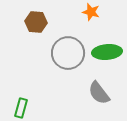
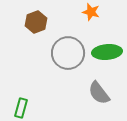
brown hexagon: rotated 25 degrees counterclockwise
